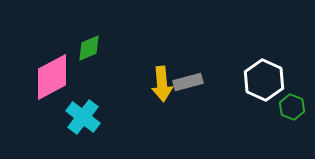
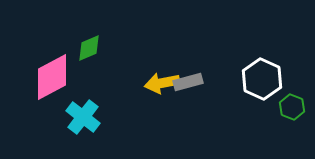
white hexagon: moved 2 px left, 1 px up
yellow arrow: moved 1 px up; rotated 84 degrees clockwise
